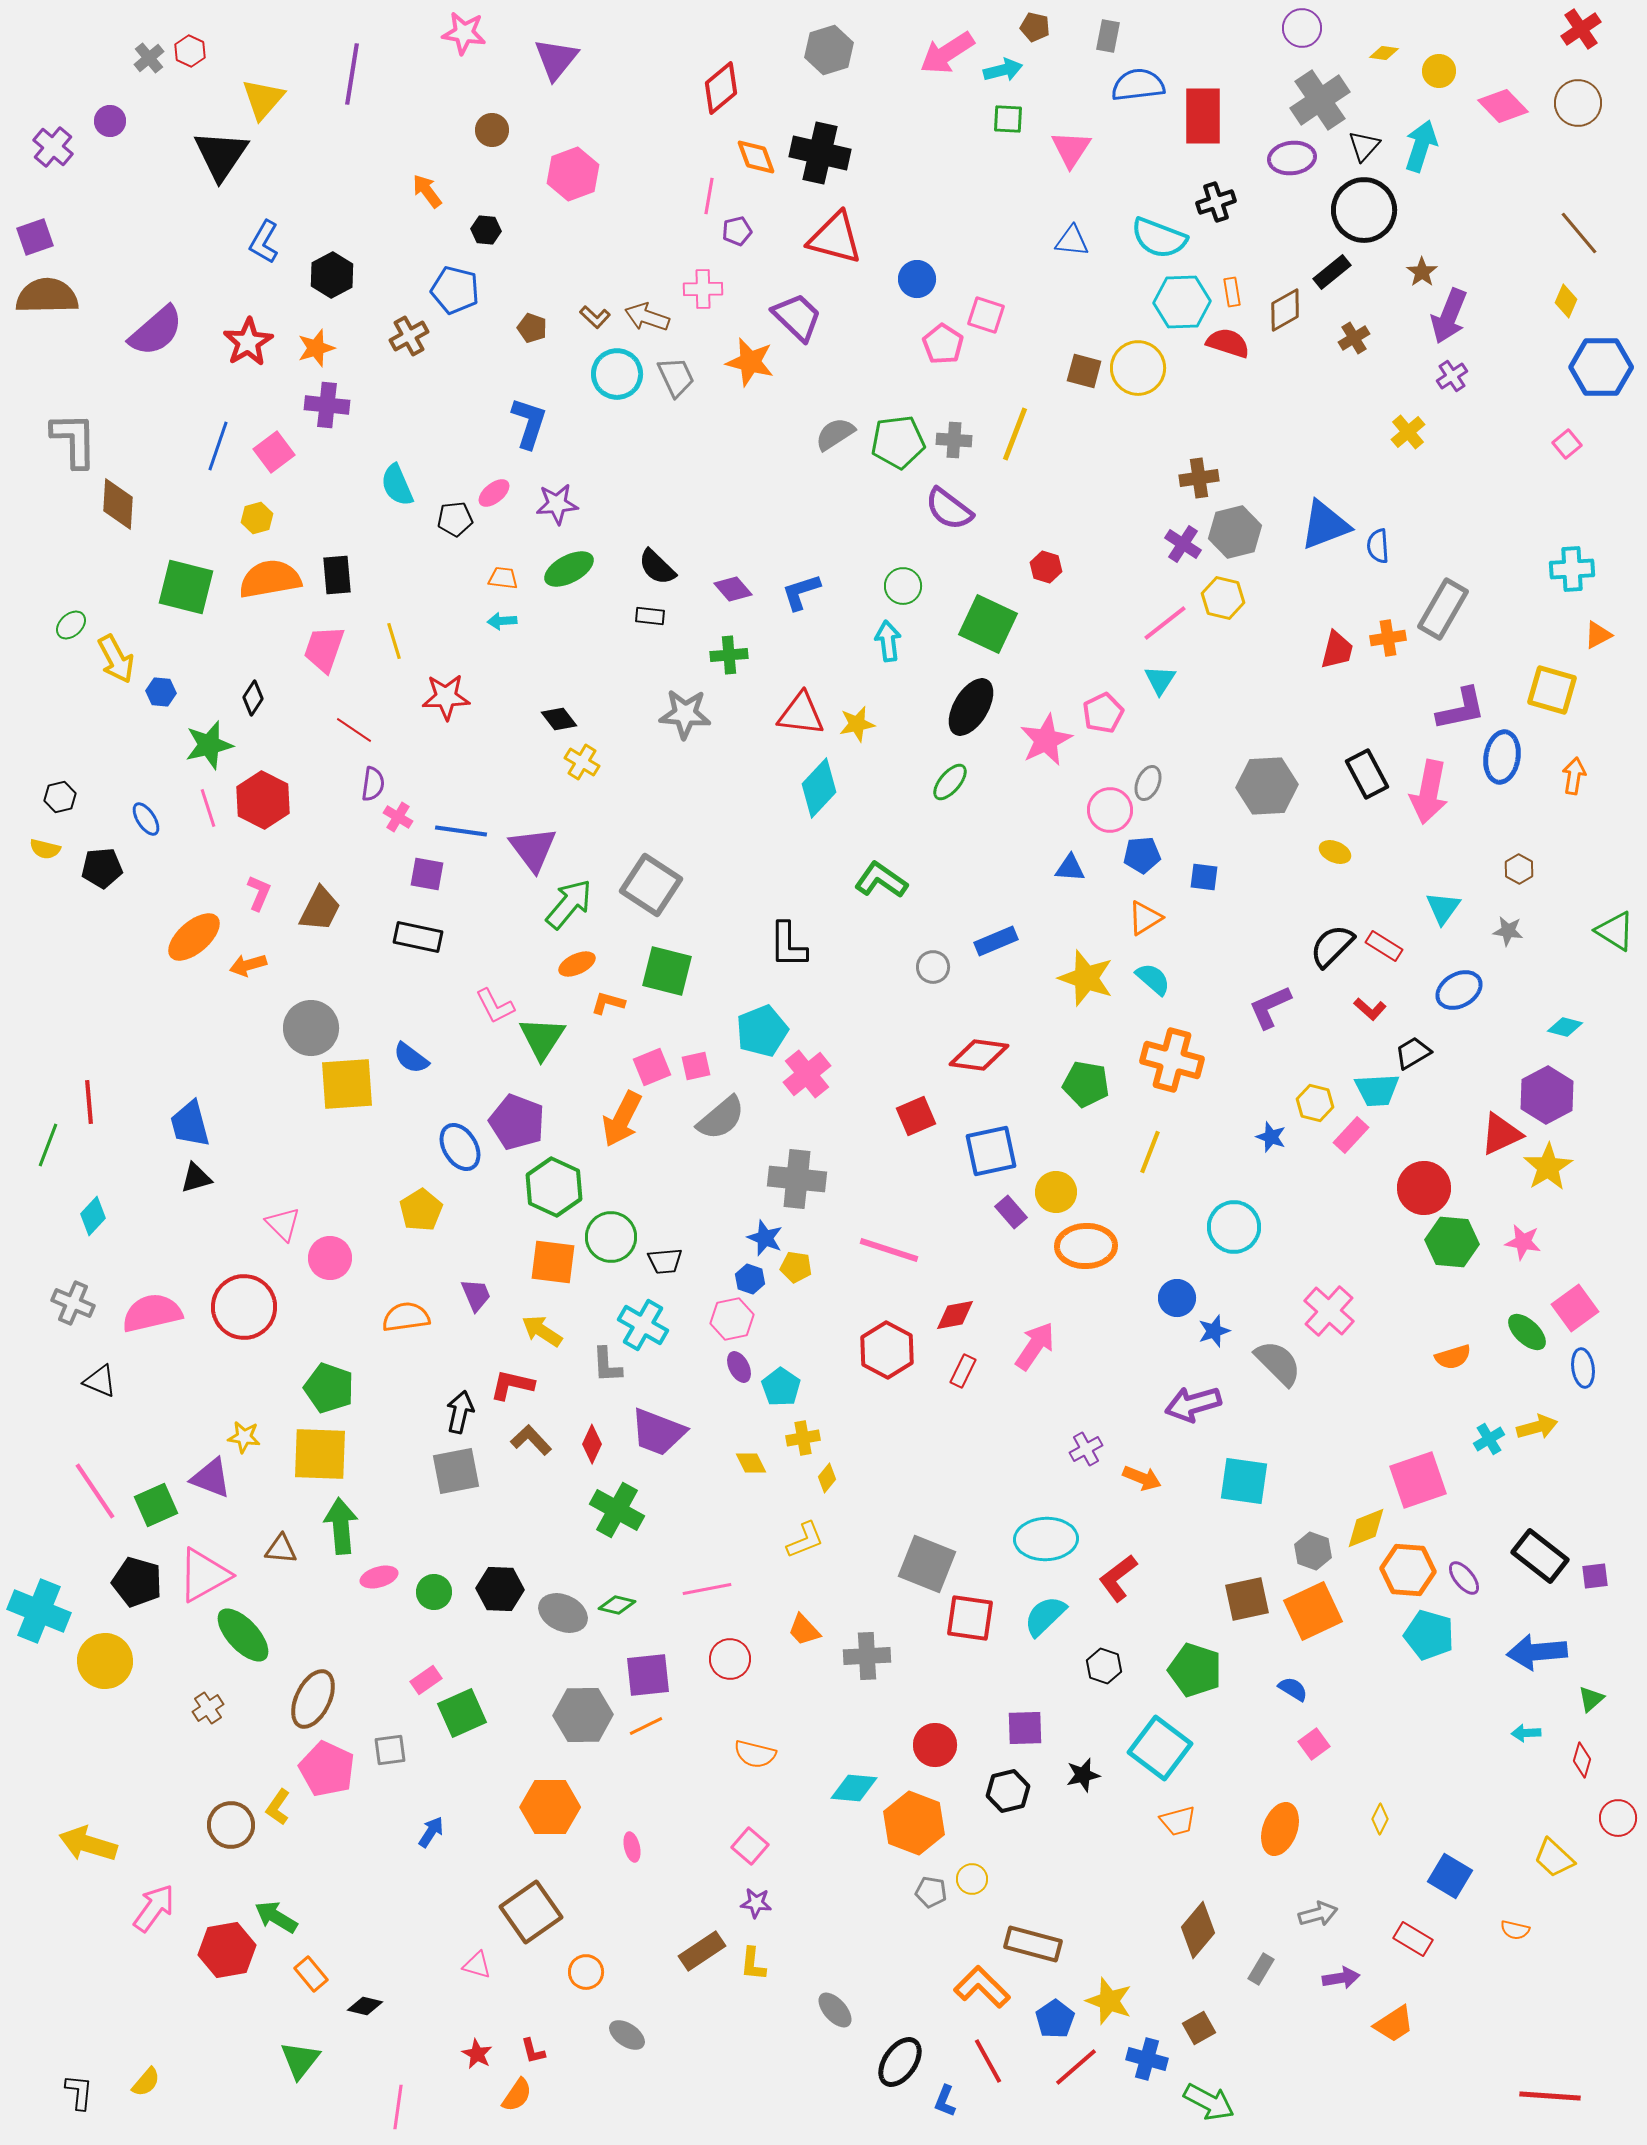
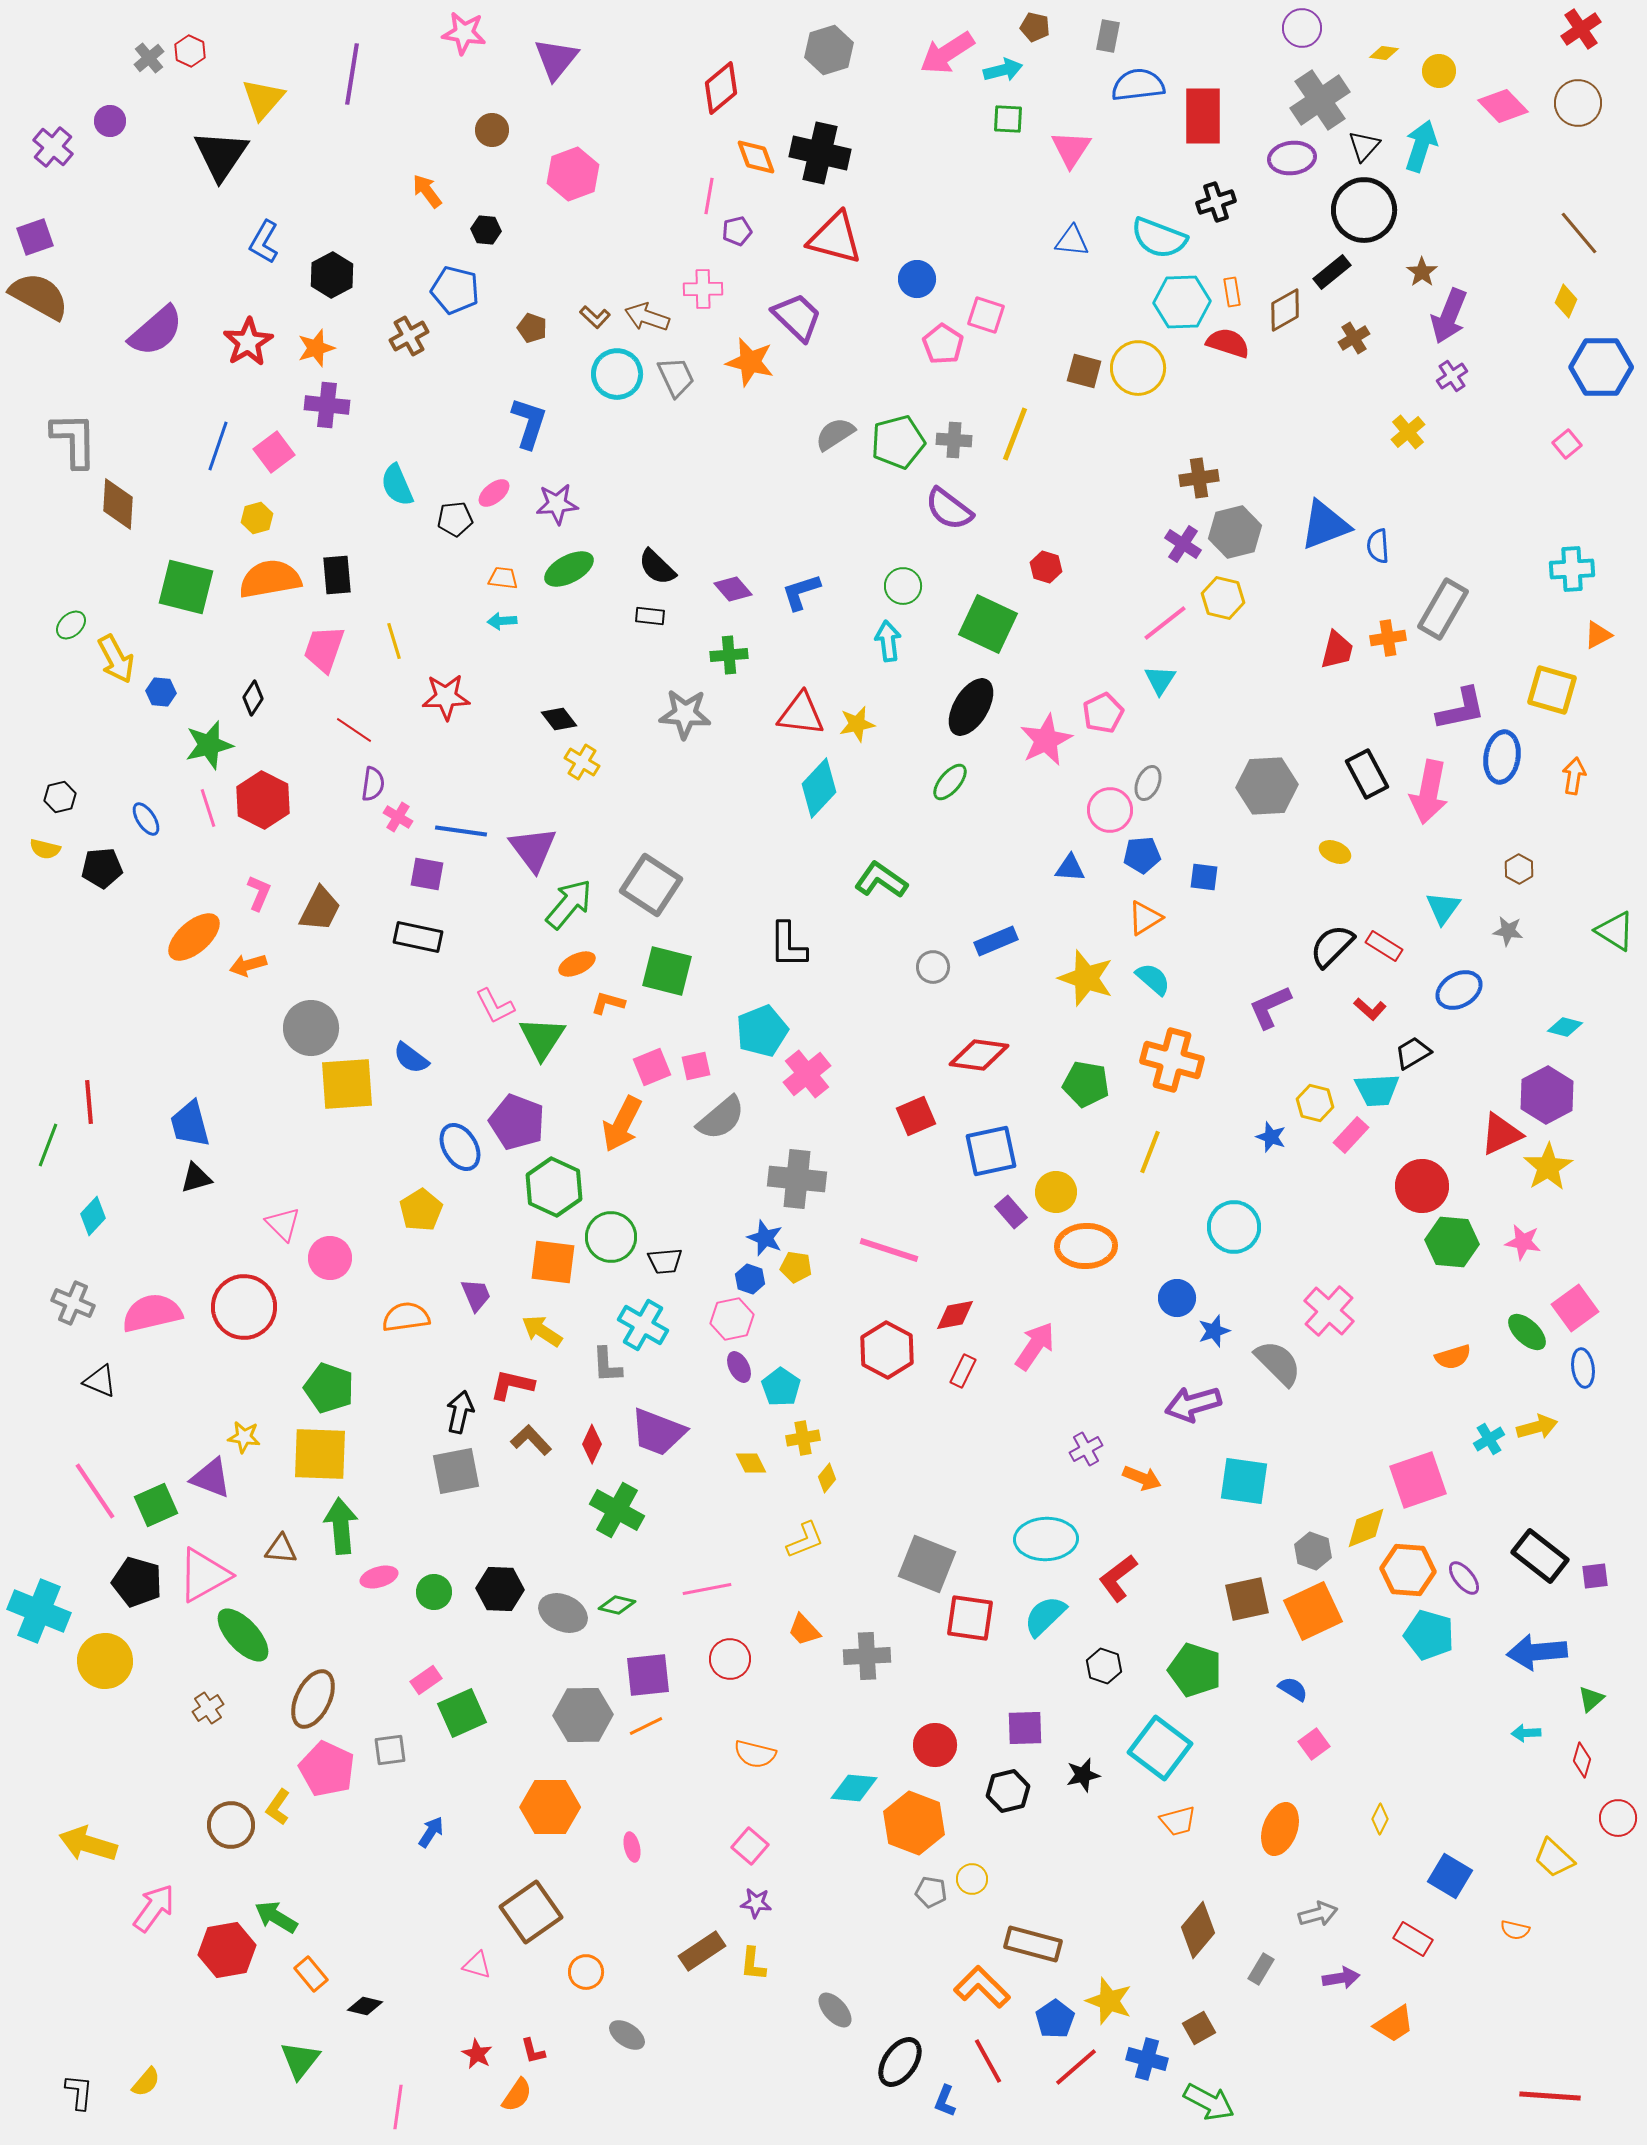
brown semicircle at (47, 296): moved 8 px left; rotated 30 degrees clockwise
green pentagon at (898, 442): rotated 8 degrees counterclockwise
orange arrow at (622, 1119): moved 5 px down
red circle at (1424, 1188): moved 2 px left, 2 px up
